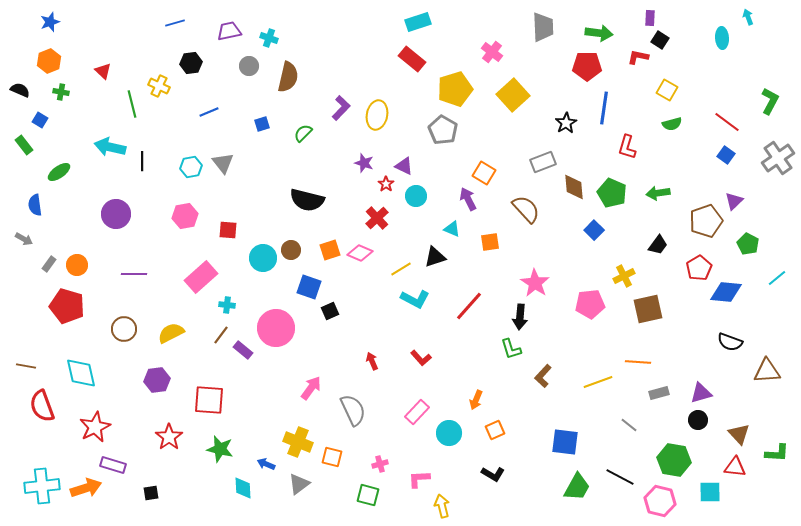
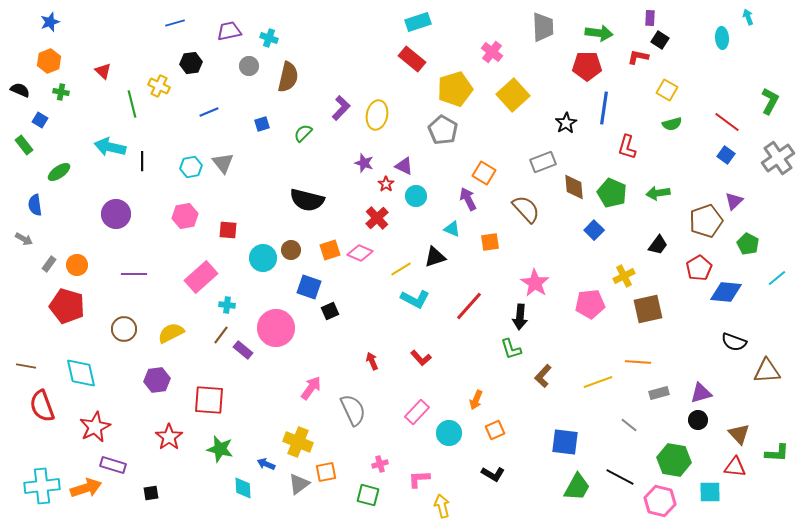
black semicircle at (730, 342): moved 4 px right
orange square at (332, 457): moved 6 px left, 15 px down; rotated 25 degrees counterclockwise
